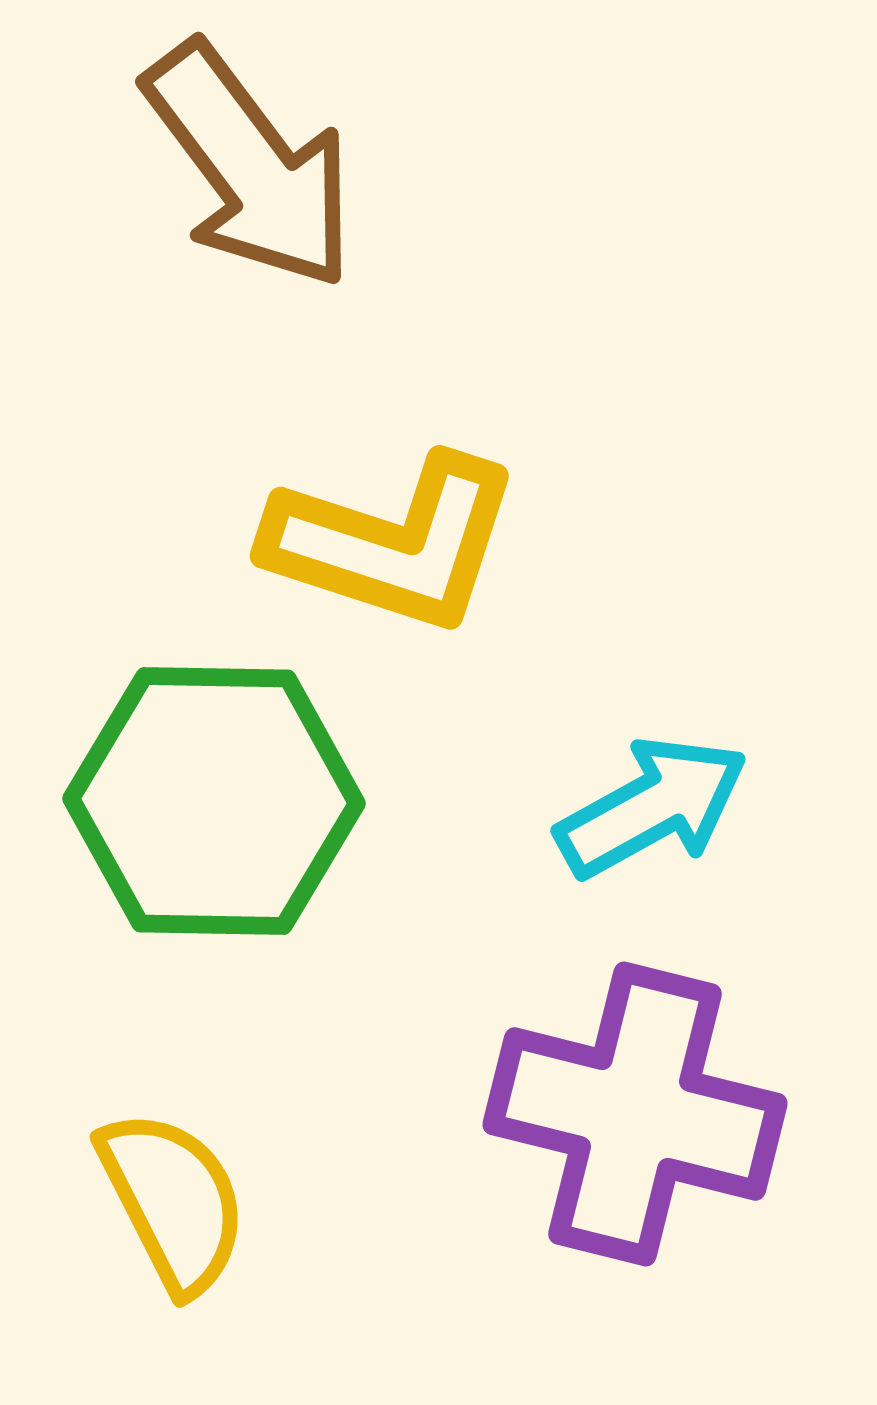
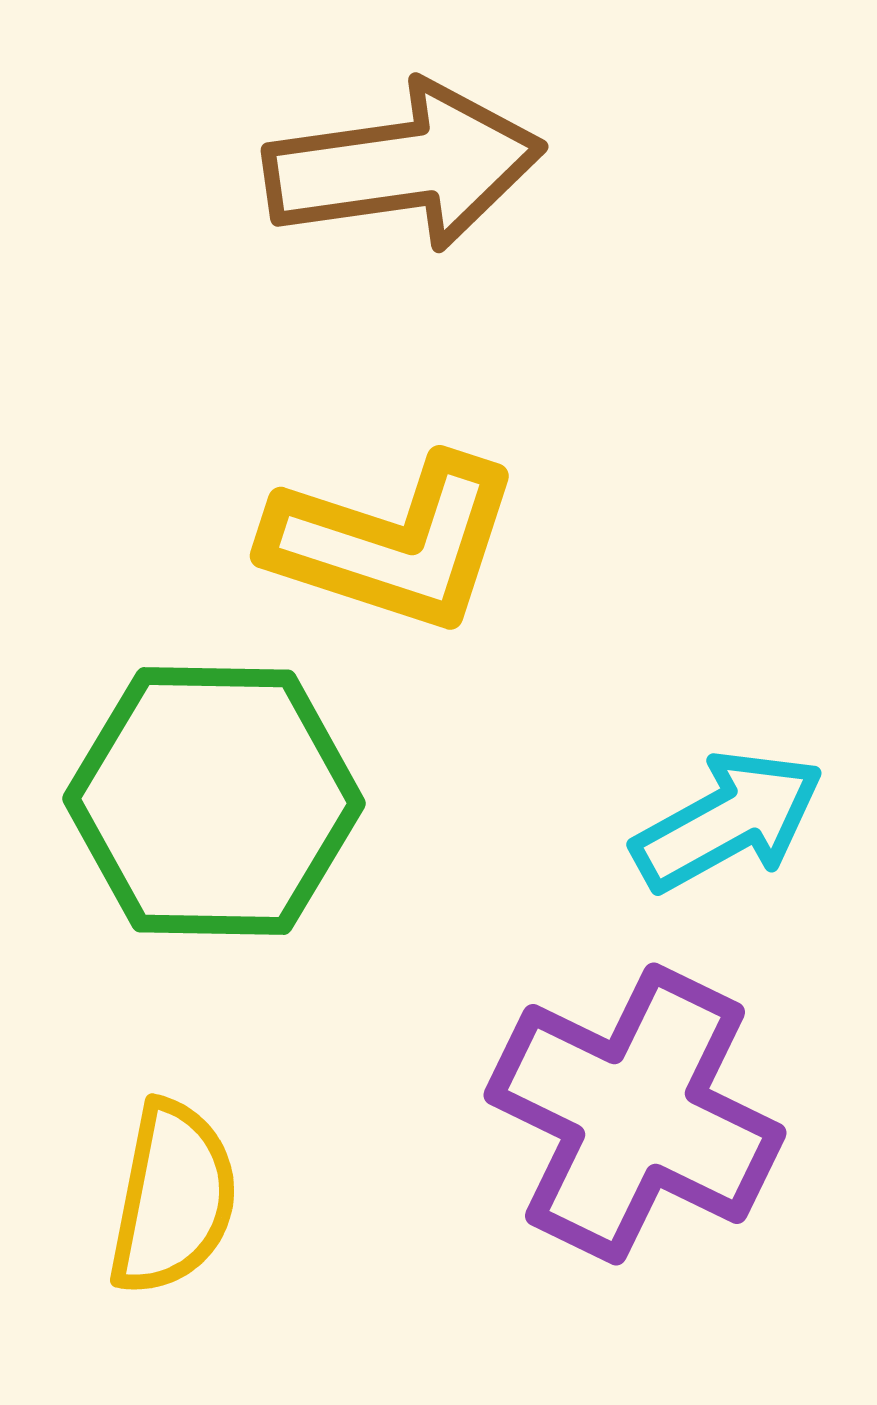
brown arrow: moved 154 px right; rotated 61 degrees counterclockwise
cyan arrow: moved 76 px right, 14 px down
purple cross: rotated 12 degrees clockwise
yellow semicircle: moved 3 px up; rotated 38 degrees clockwise
